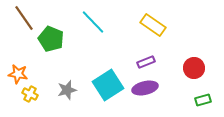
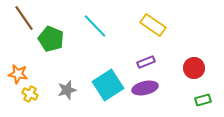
cyan line: moved 2 px right, 4 px down
